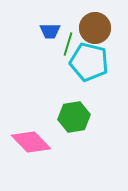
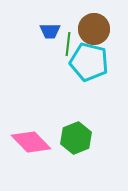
brown circle: moved 1 px left, 1 px down
green line: rotated 10 degrees counterclockwise
green hexagon: moved 2 px right, 21 px down; rotated 12 degrees counterclockwise
